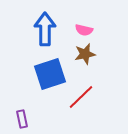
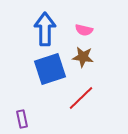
brown star: moved 2 px left, 3 px down; rotated 20 degrees clockwise
blue square: moved 5 px up
red line: moved 1 px down
